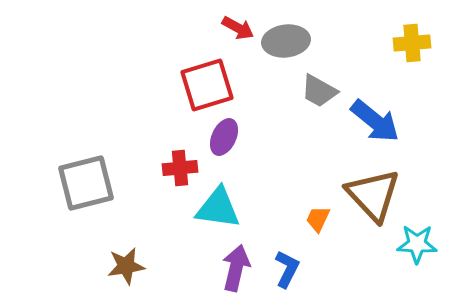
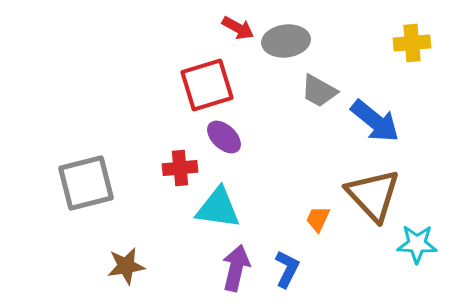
purple ellipse: rotated 72 degrees counterclockwise
